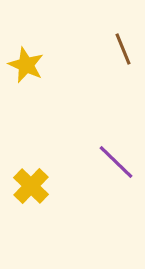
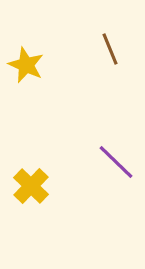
brown line: moved 13 px left
